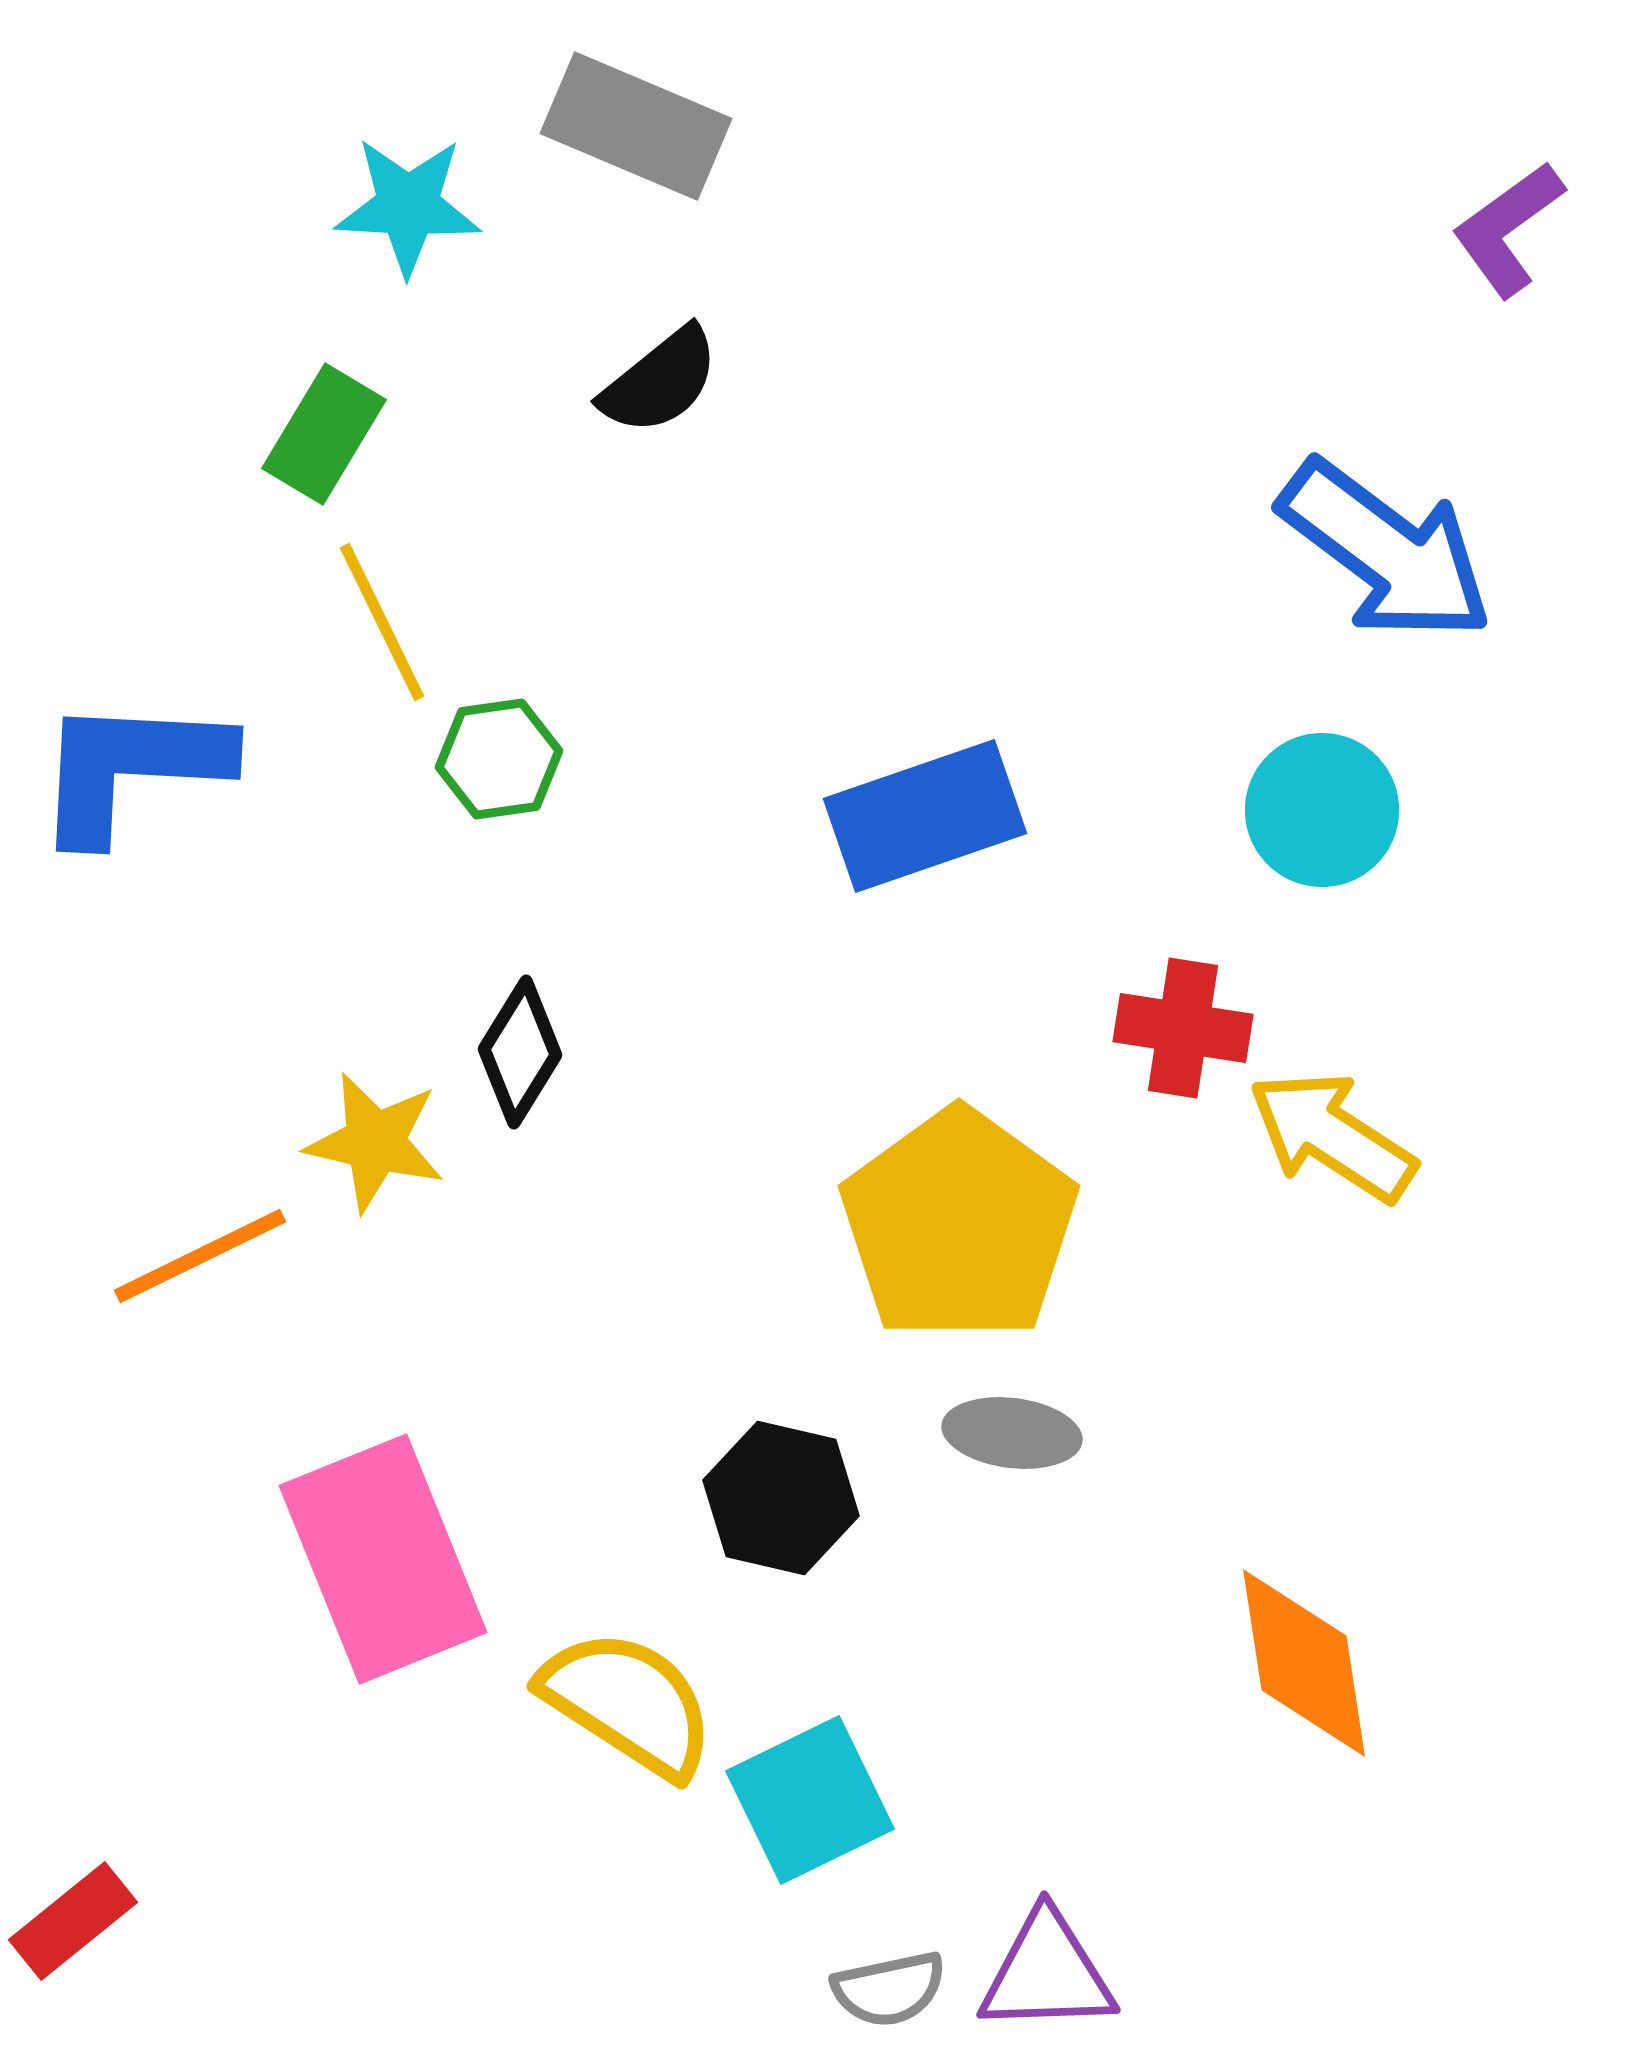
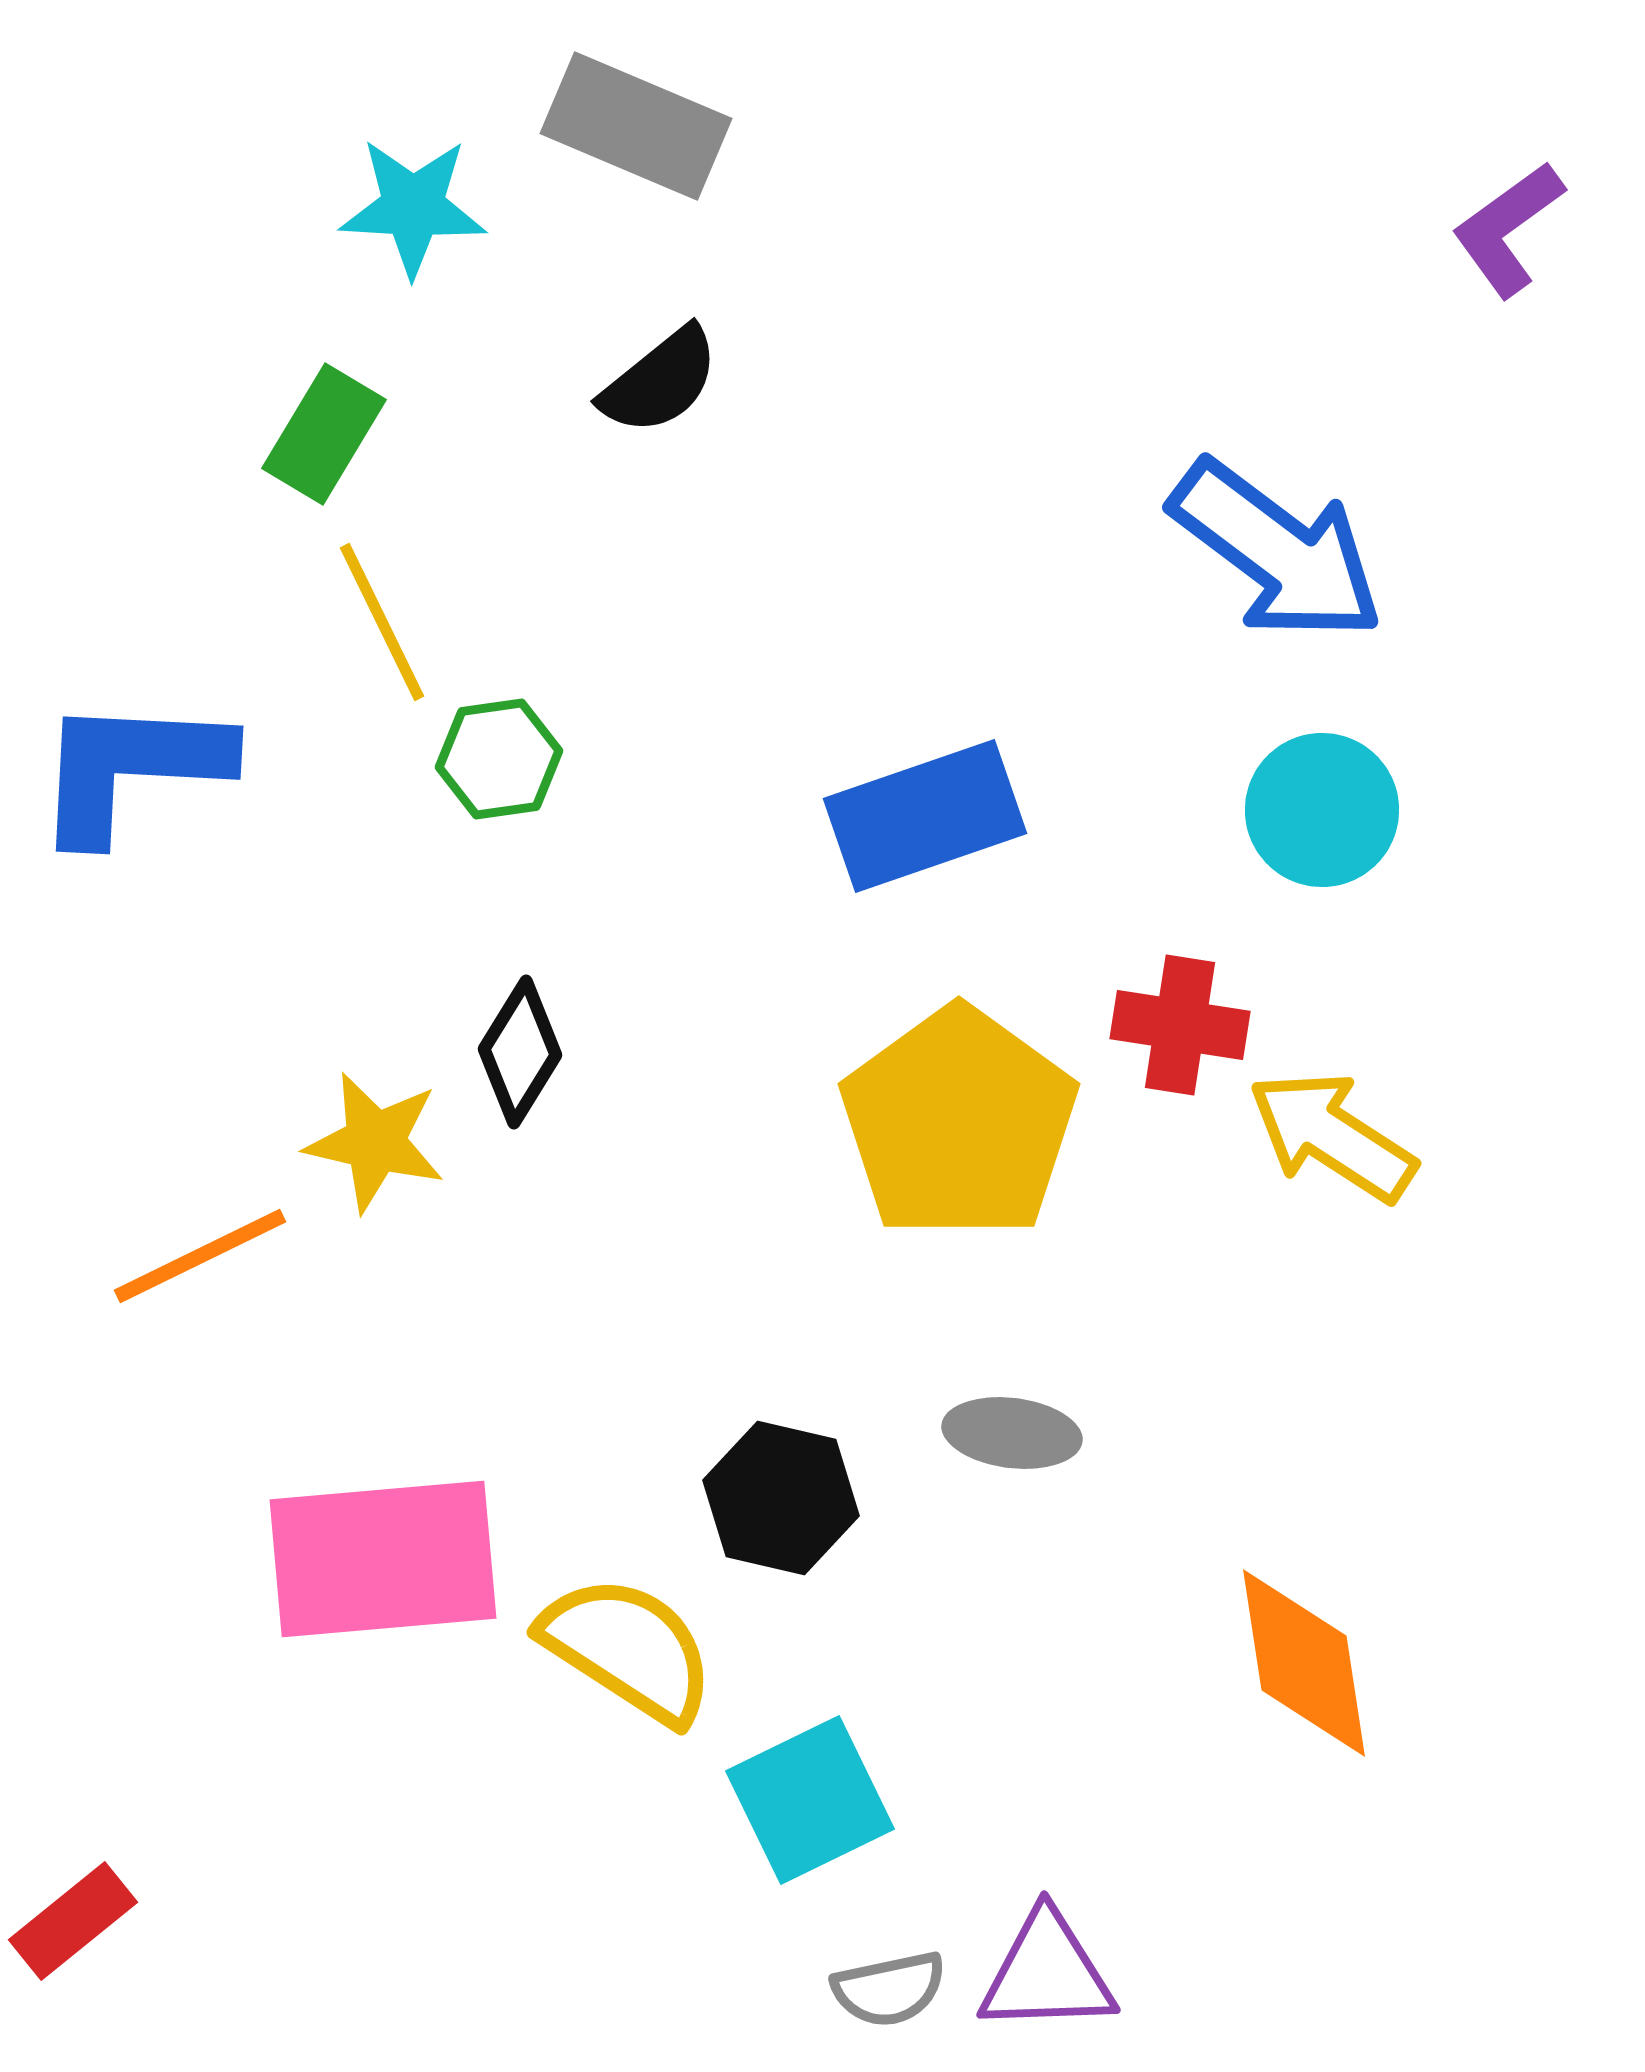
cyan star: moved 5 px right, 1 px down
blue arrow: moved 109 px left
red cross: moved 3 px left, 3 px up
yellow pentagon: moved 102 px up
pink rectangle: rotated 73 degrees counterclockwise
yellow semicircle: moved 54 px up
